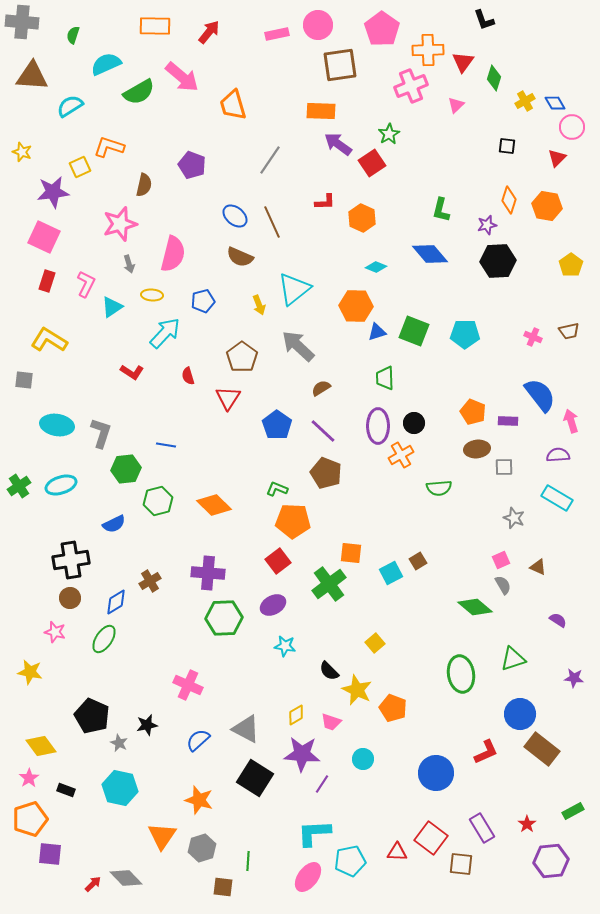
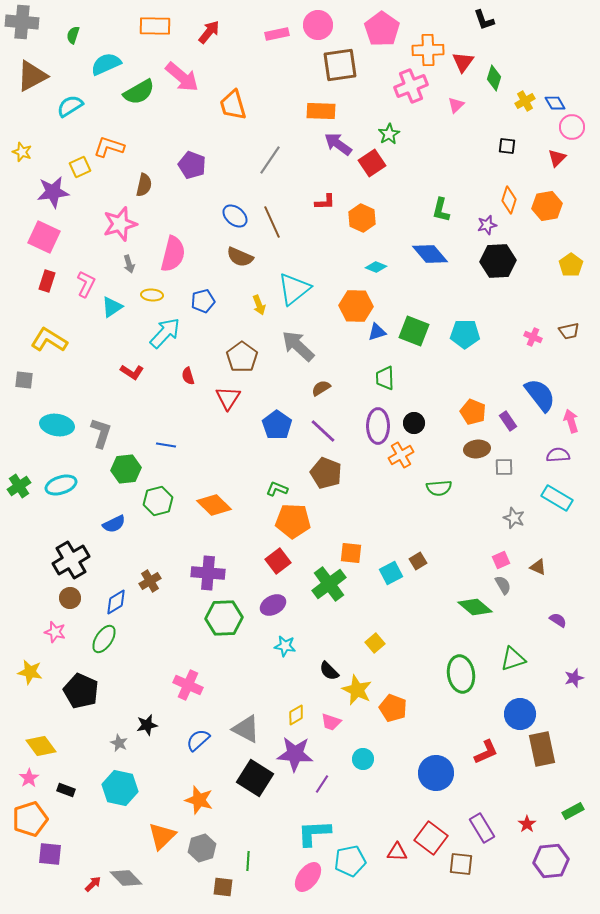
brown triangle at (32, 76): rotated 32 degrees counterclockwise
orange hexagon at (547, 206): rotated 20 degrees counterclockwise
purple rectangle at (508, 421): rotated 54 degrees clockwise
black cross at (71, 560): rotated 21 degrees counterclockwise
purple star at (574, 678): rotated 24 degrees counterclockwise
black pentagon at (92, 716): moved 11 px left, 25 px up
brown rectangle at (542, 749): rotated 40 degrees clockwise
purple star at (302, 754): moved 7 px left
orange triangle at (162, 836): rotated 12 degrees clockwise
